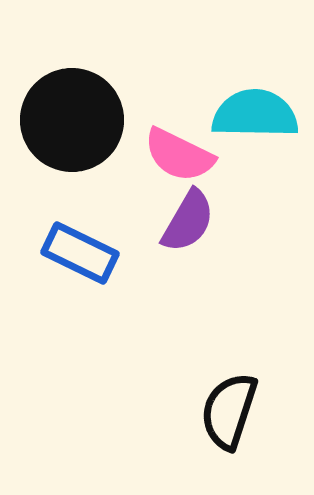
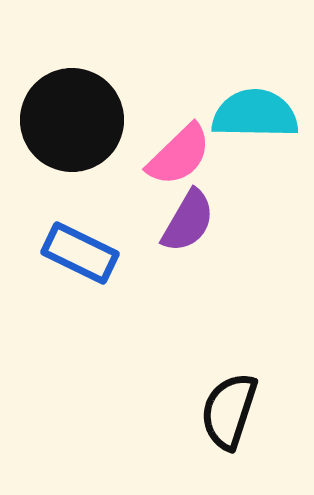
pink semicircle: rotated 70 degrees counterclockwise
